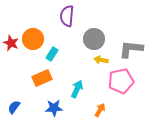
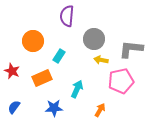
orange circle: moved 2 px down
red star: moved 1 px right, 28 px down
cyan rectangle: moved 7 px right, 2 px down
